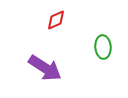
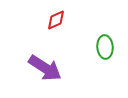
green ellipse: moved 2 px right
